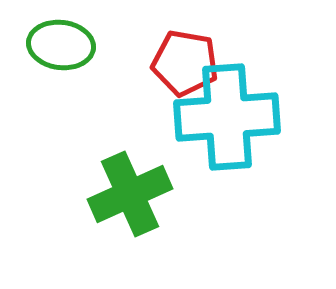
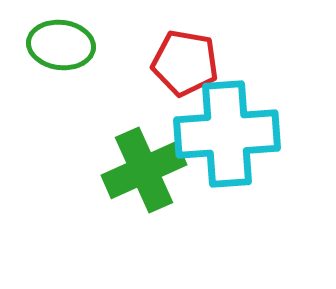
cyan cross: moved 17 px down
green cross: moved 14 px right, 24 px up
